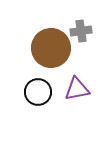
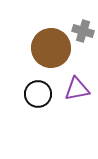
gray cross: moved 2 px right; rotated 25 degrees clockwise
black circle: moved 2 px down
